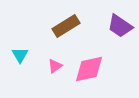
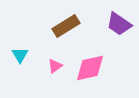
purple trapezoid: moved 1 px left, 2 px up
pink diamond: moved 1 px right, 1 px up
